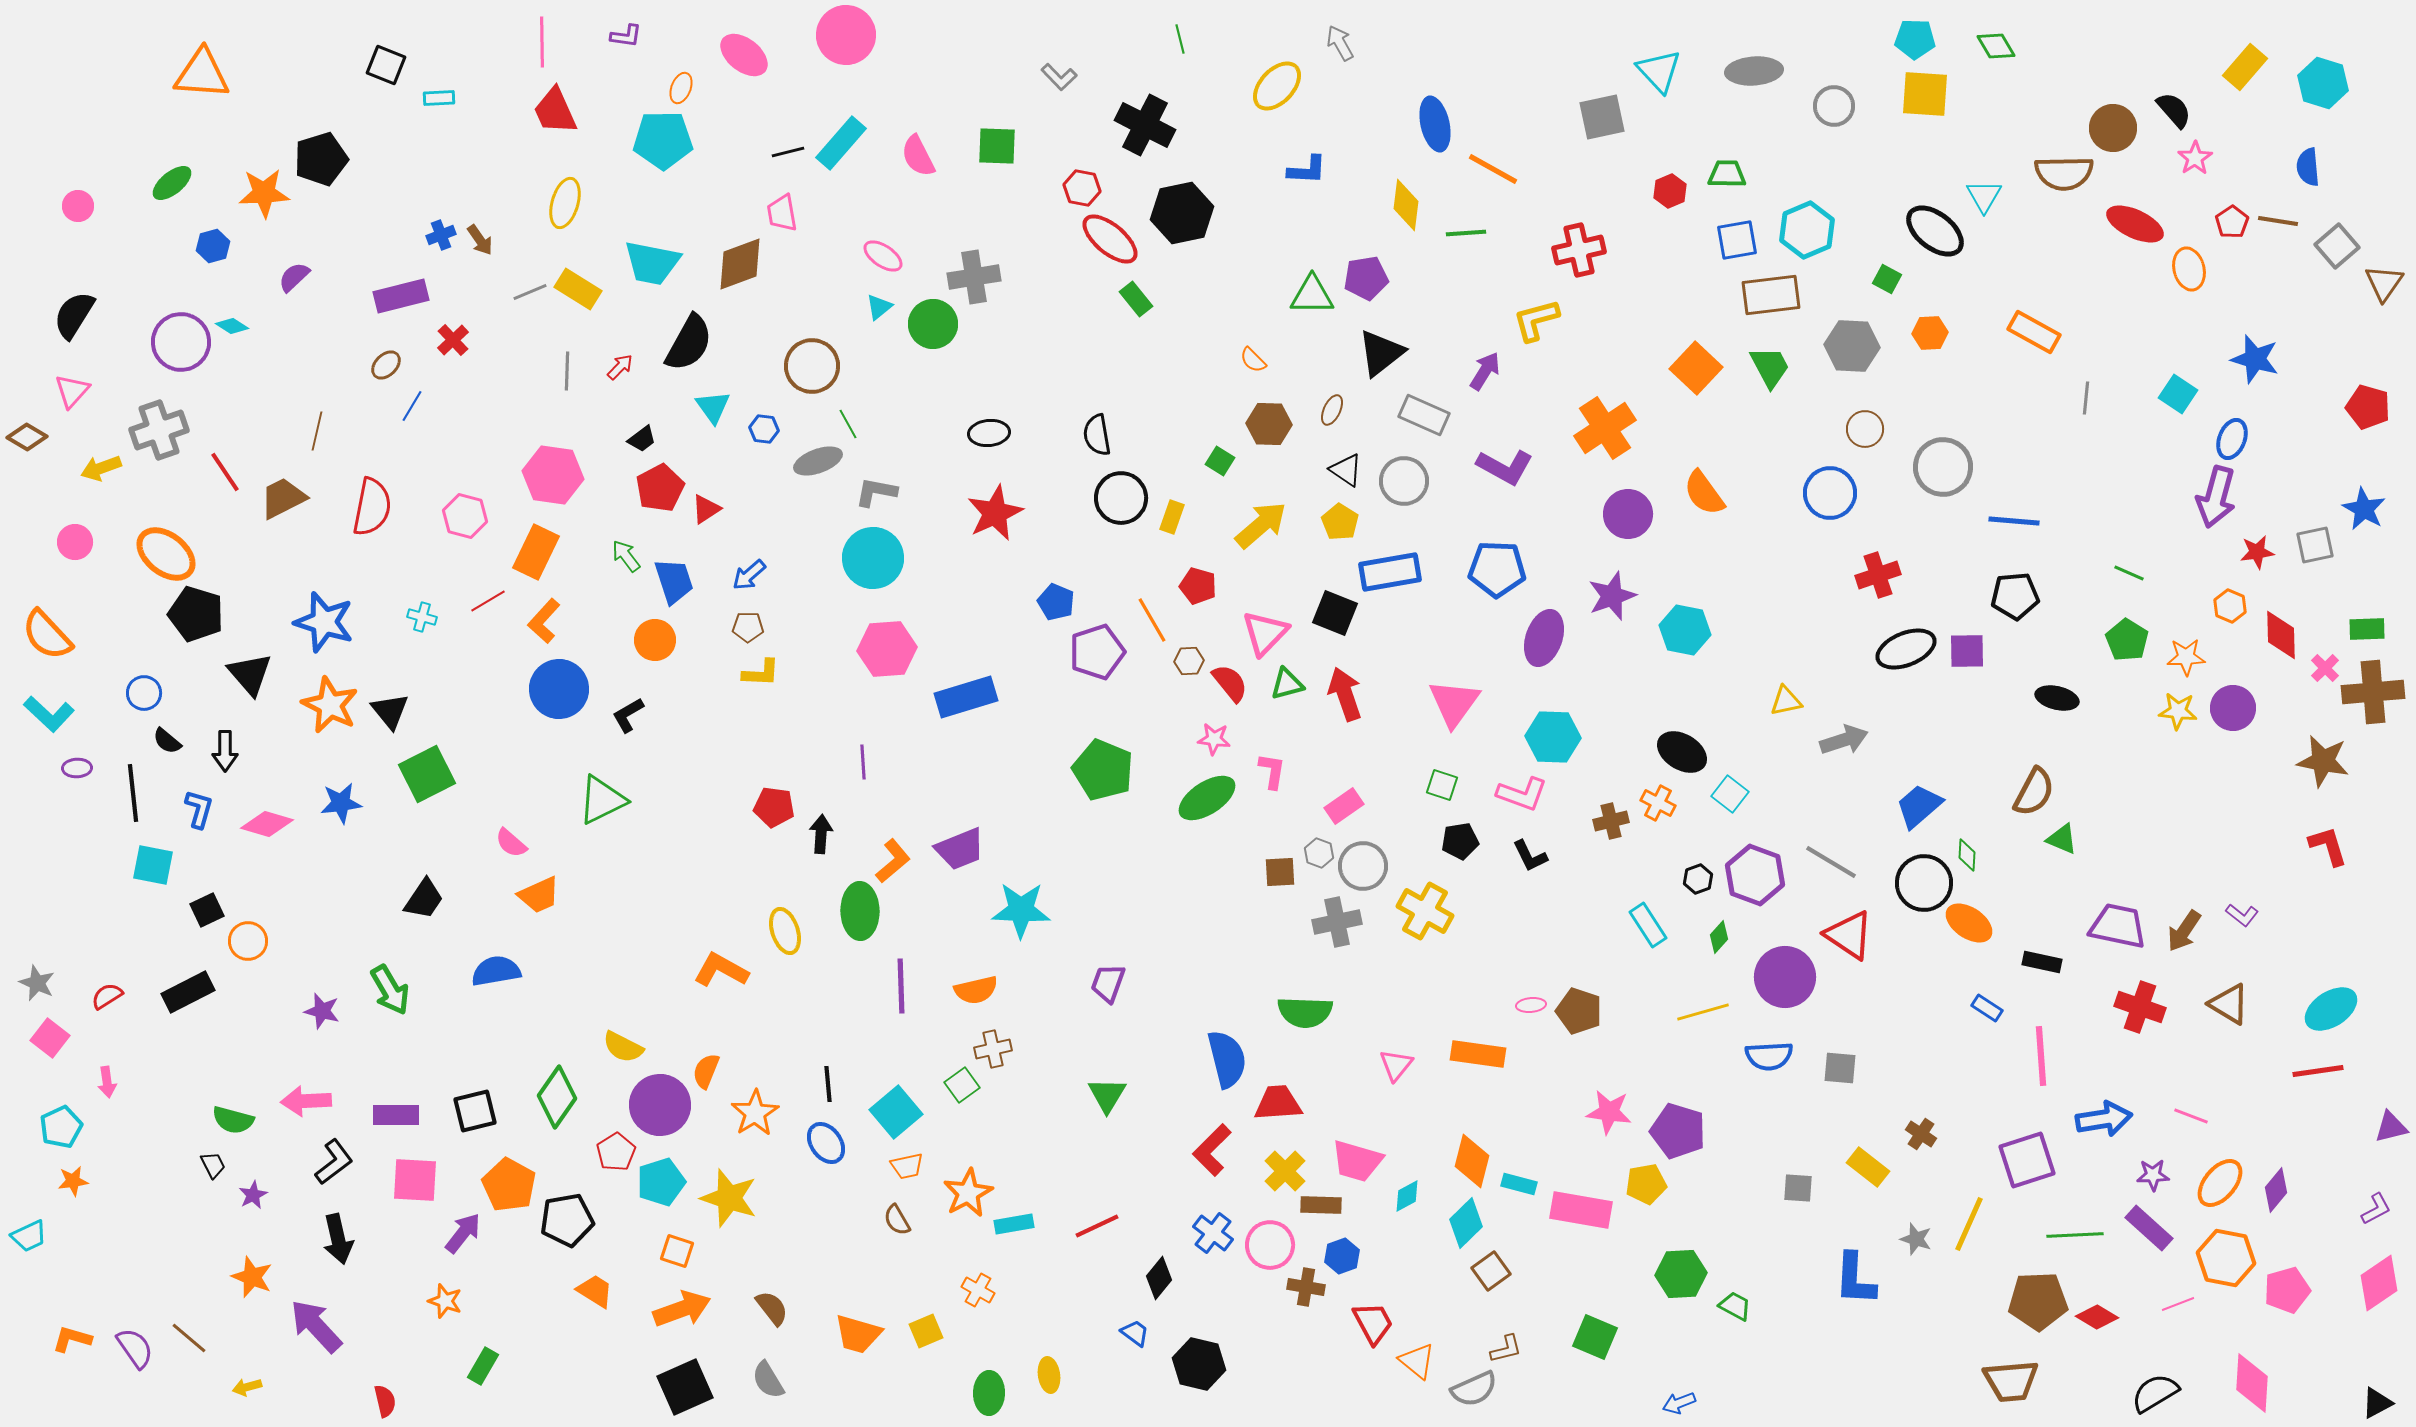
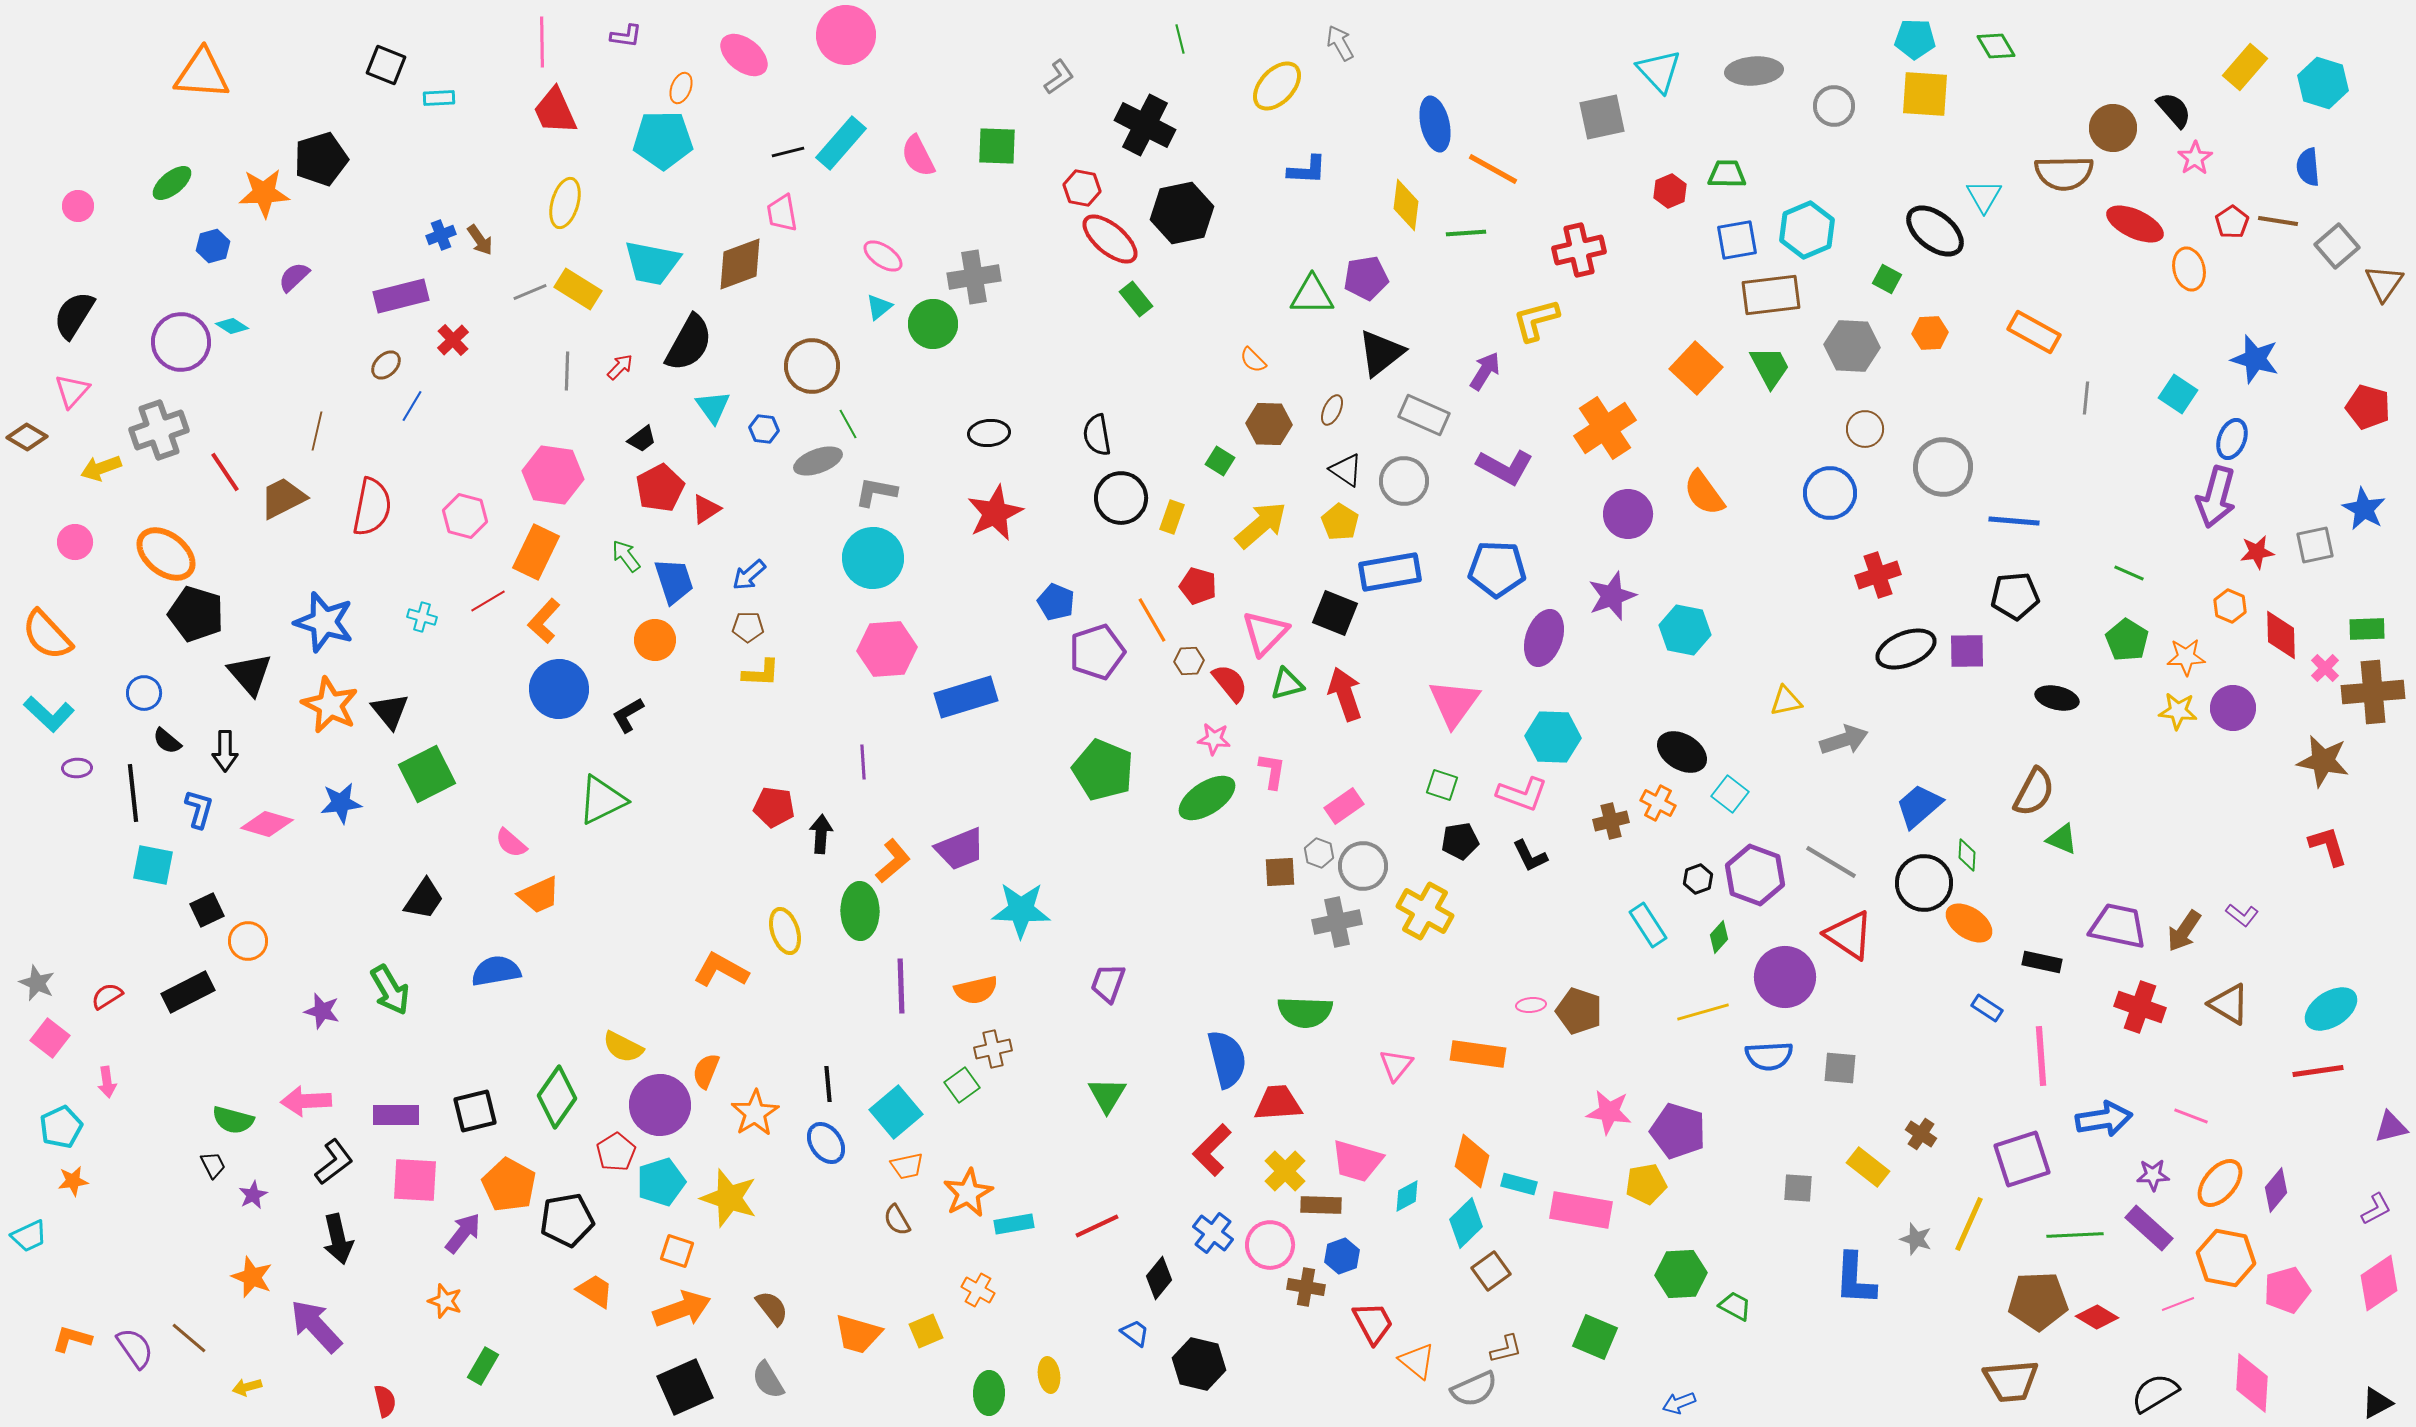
gray L-shape at (1059, 77): rotated 81 degrees counterclockwise
purple square at (2027, 1160): moved 5 px left, 1 px up
